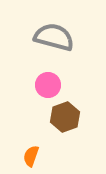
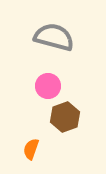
pink circle: moved 1 px down
orange semicircle: moved 7 px up
